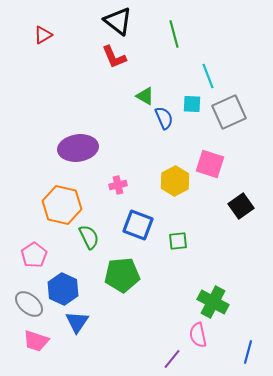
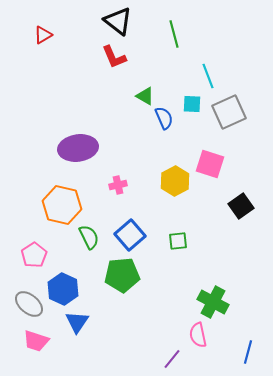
blue square: moved 8 px left, 10 px down; rotated 28 degrees clockwise
